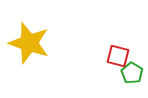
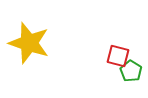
green pentagon: moved 1 px left, 2 px up
